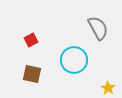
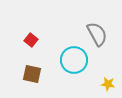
gray semicircle: moved 1 px left, 6 px down
red square: rotated 24 degrees counterclockwise
yellow star: moved 4 px up; rotated 24 degrees counterclockwise
